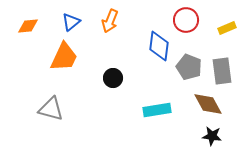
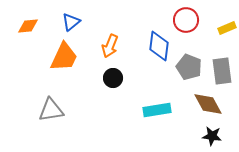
orange arrow: moved 25 px down
gray triangle: moved 1 px down; rotated 24 degrees counterclockwise
